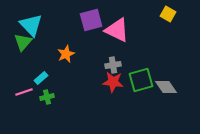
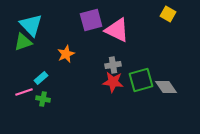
green triangle: rotated 30 degrees clockwise
green cross: moved 4 px left, 2 px down; rotated 24 degrees clockwise
